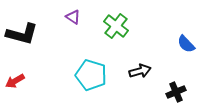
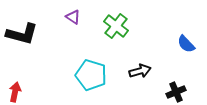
red arrow: moved 11 px down; rotated 132 degrees clockwise
